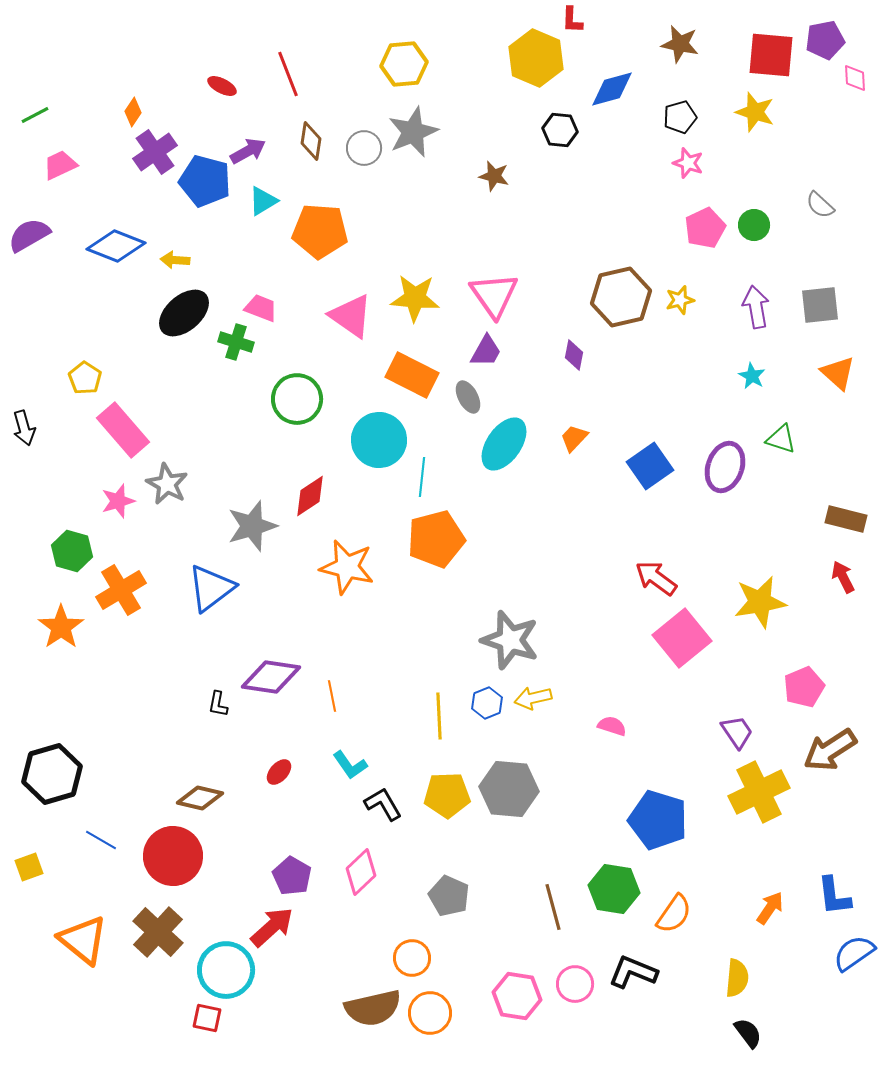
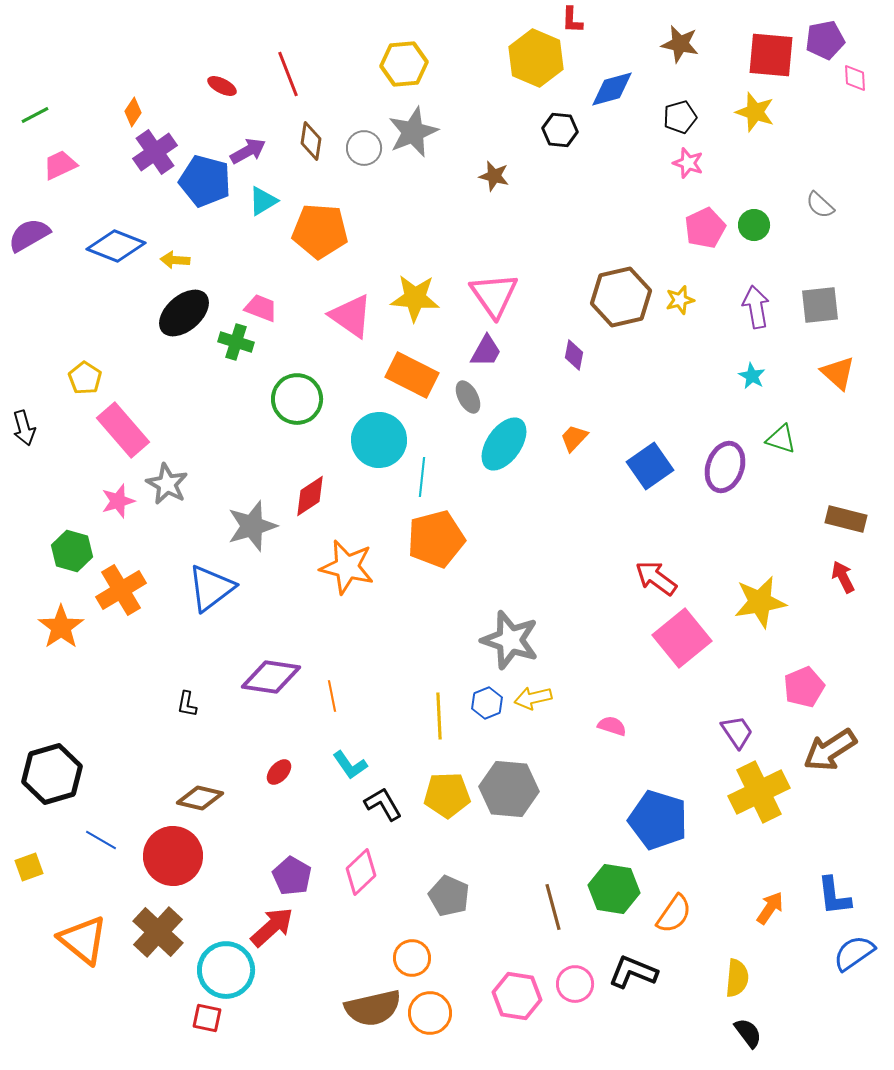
black L-shape at (218, 704): moved 31 px left
